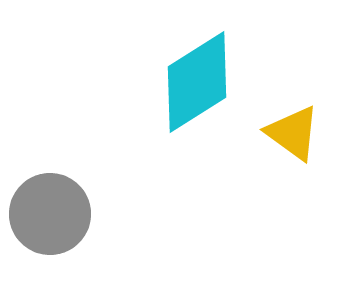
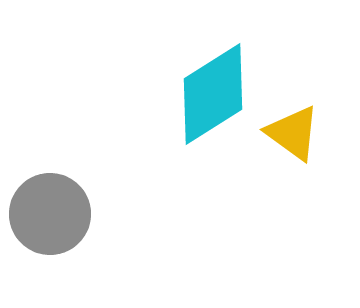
cyan diamond: moved 16 px right, 12 px down
